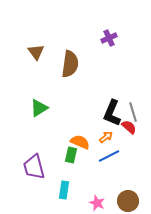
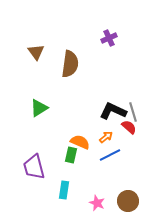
black L-shape: moved 1 px right, 2 px up; rotated 92 degrees clockwise
blue line: moved 1 px right, 1 px up
